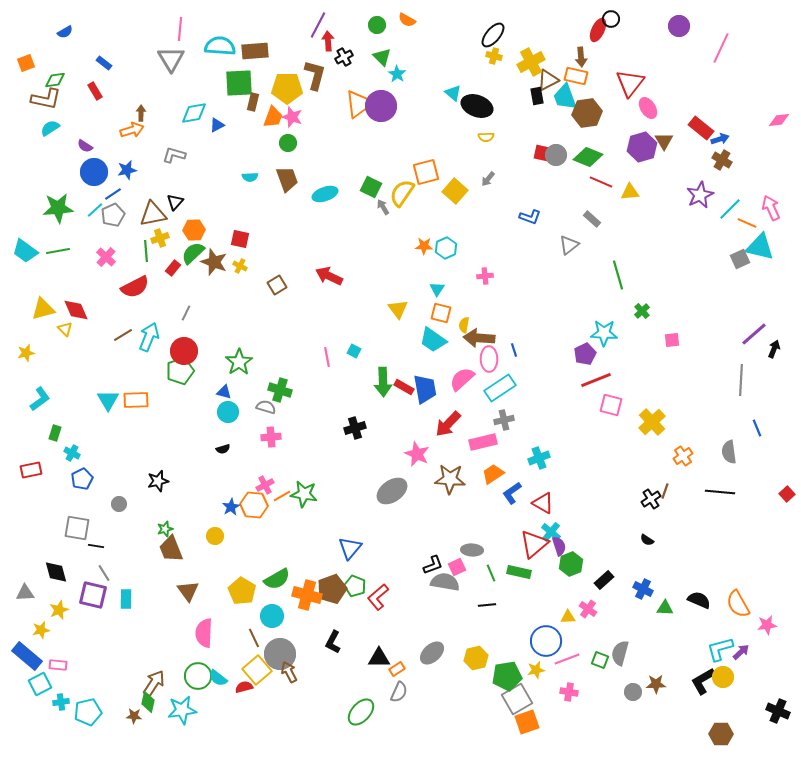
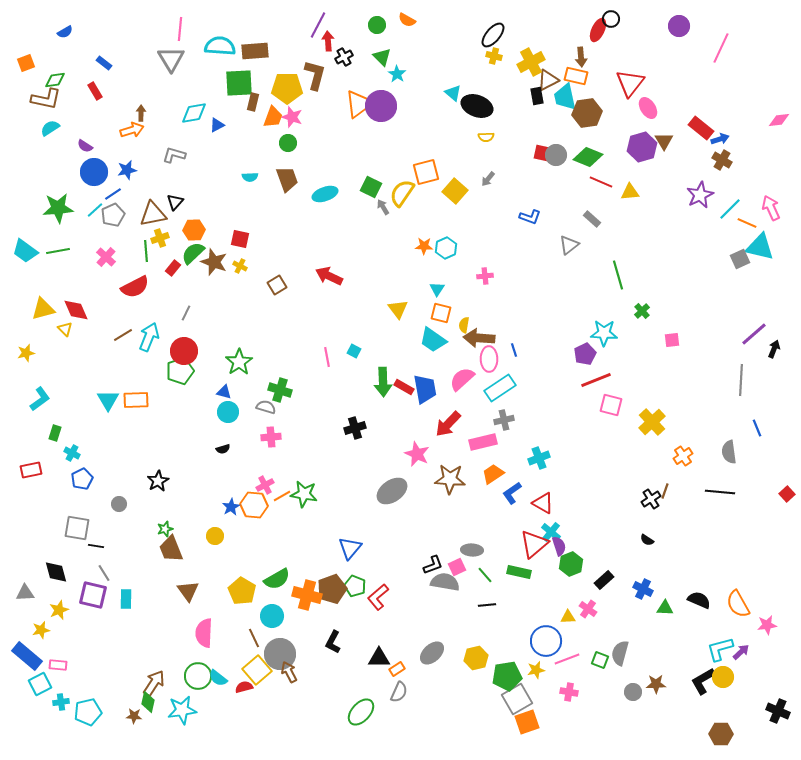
cyan trapezoid at (565, 97): rotated 8 degrees clockwise
black star at (158, 481): rotated 15 degrees counterclockwise
green line at (491, 573): moved 6 px left, 2 px down; rotated 18 degrees counterclockwise
